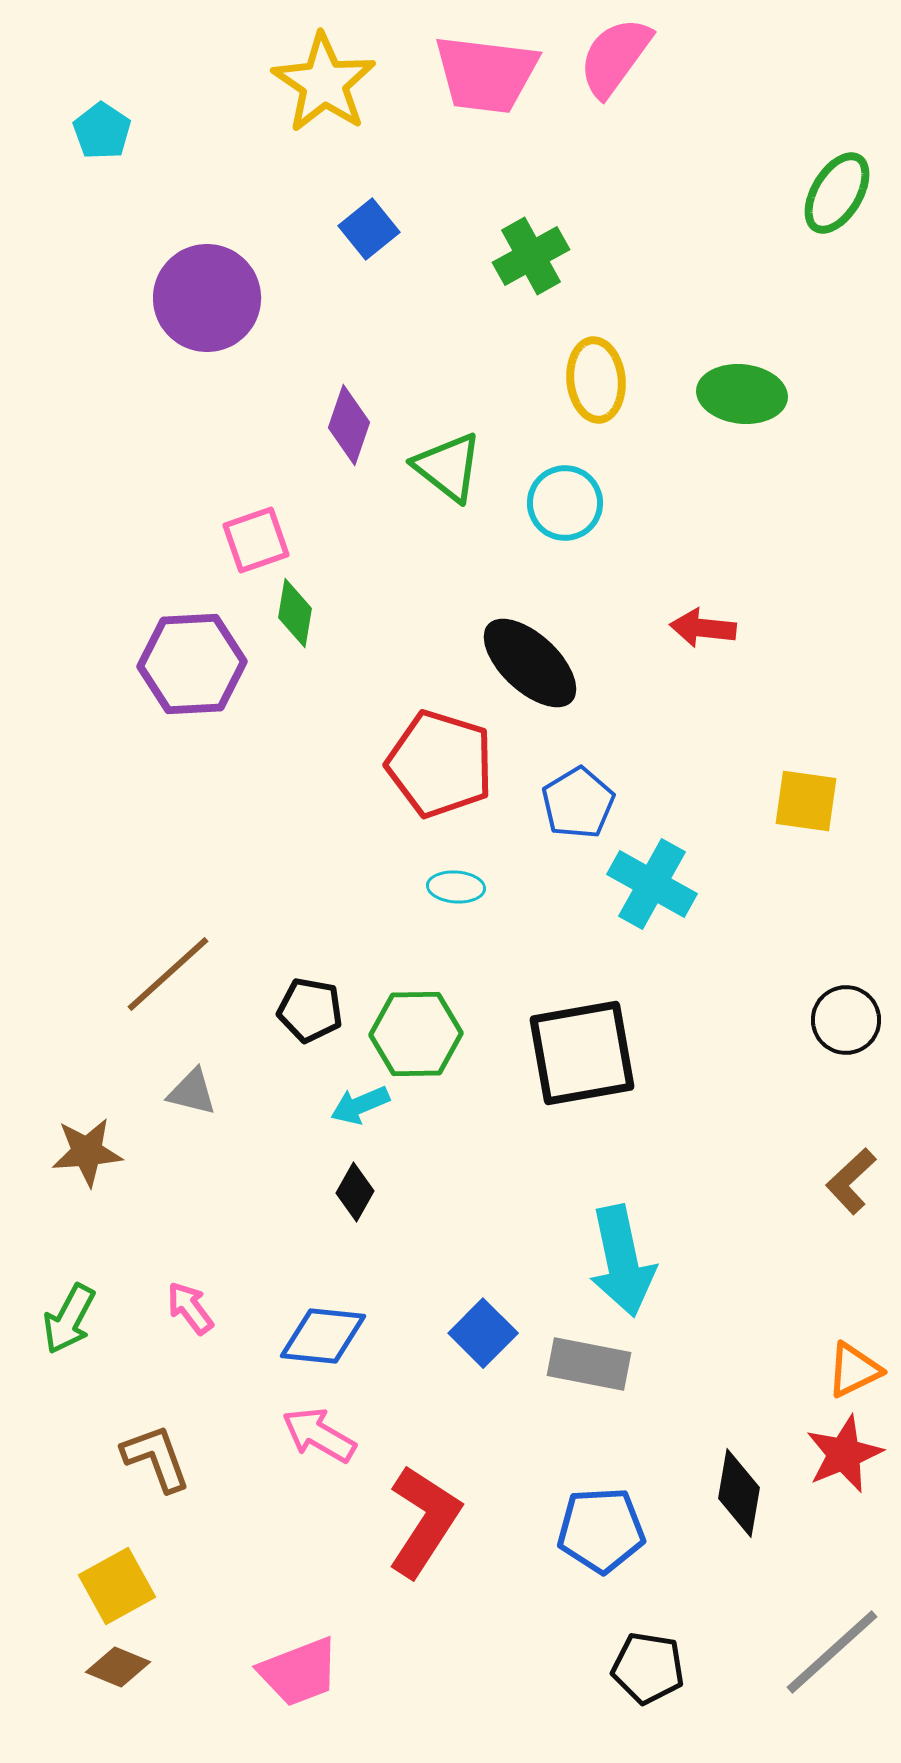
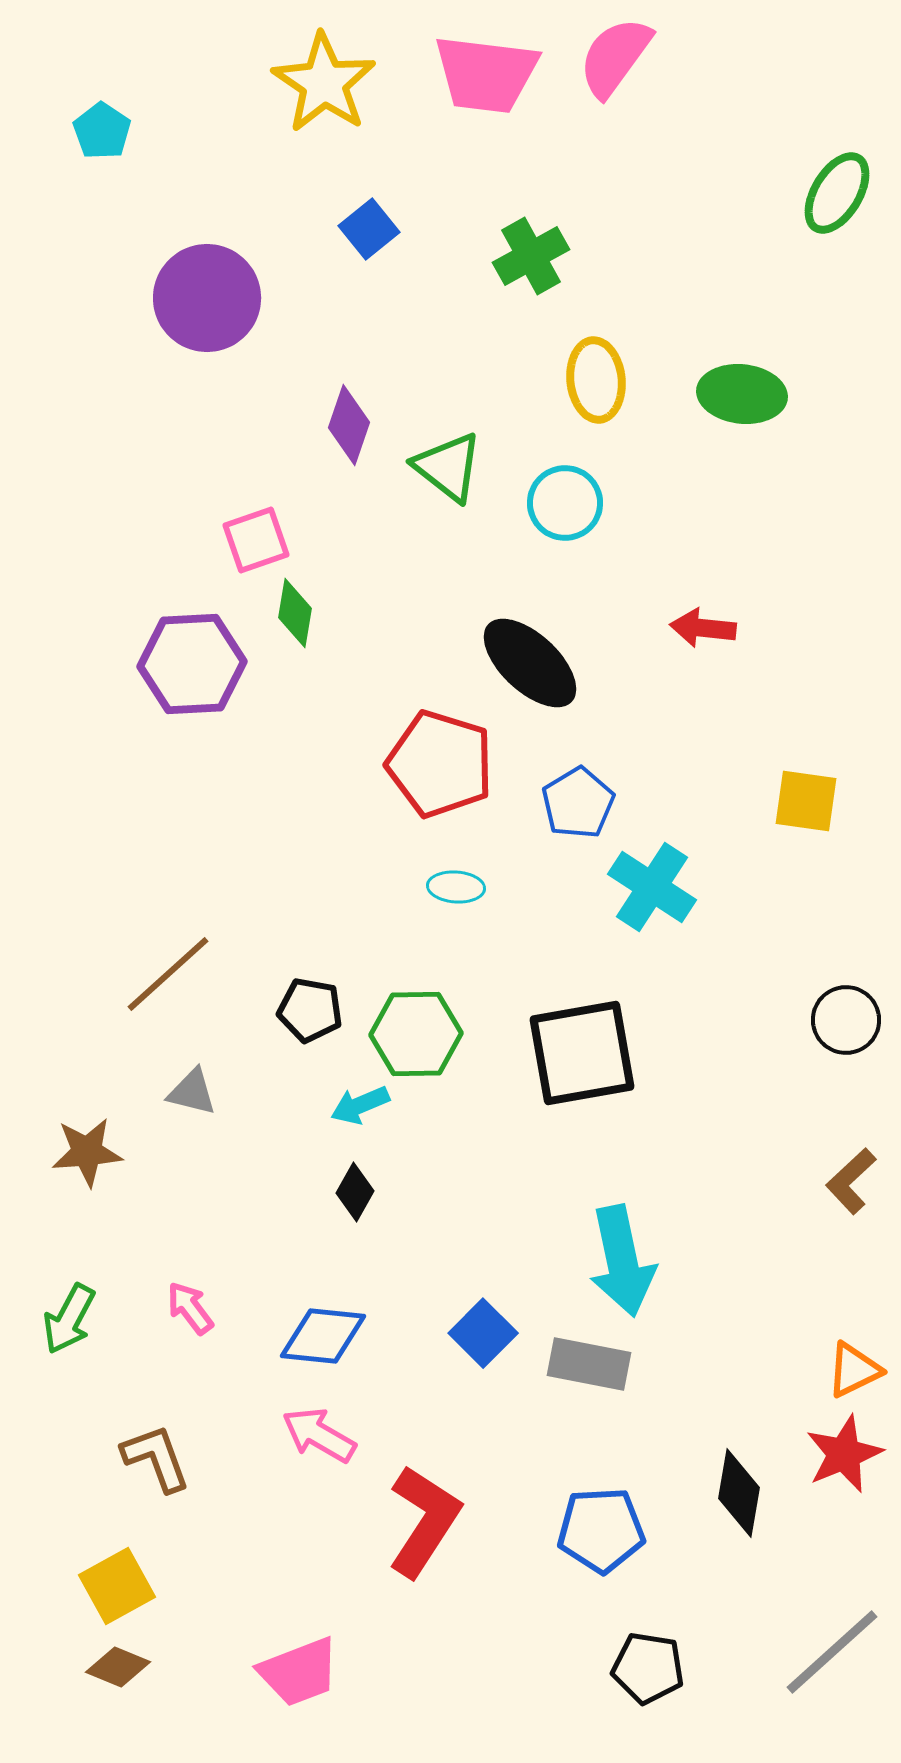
cyan cross at (652, 884): moved 3 px down; rotated 4 degrees clockwise
